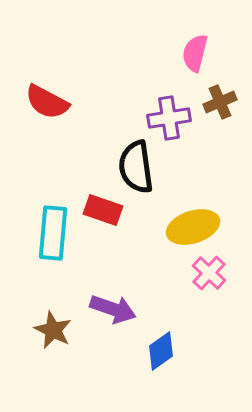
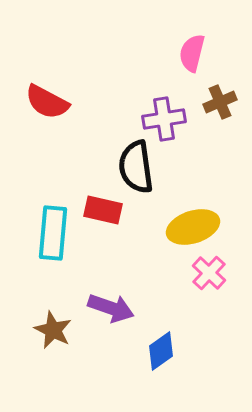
pink semicircle: moved 3 px left
purple cross: moved 5 px left, 1 px down
red rectangle: rotated 6 degrees counterclockwise
purple arrow: moved 2 px left, 1 px up
